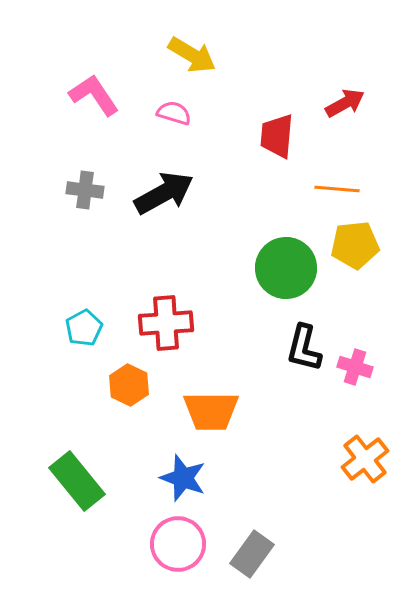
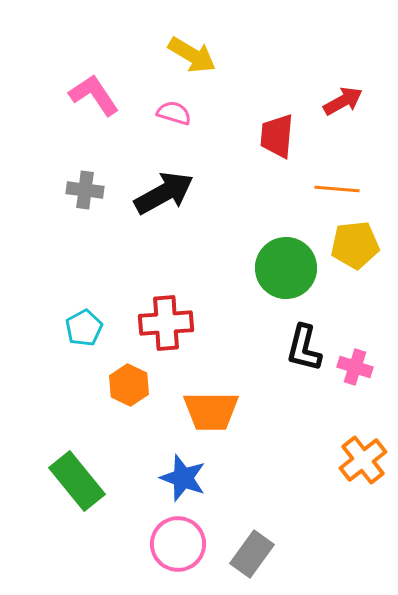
red arrow: moved 2 px left, 2 px up
orange cross: moved 2 px left, 1 px down
